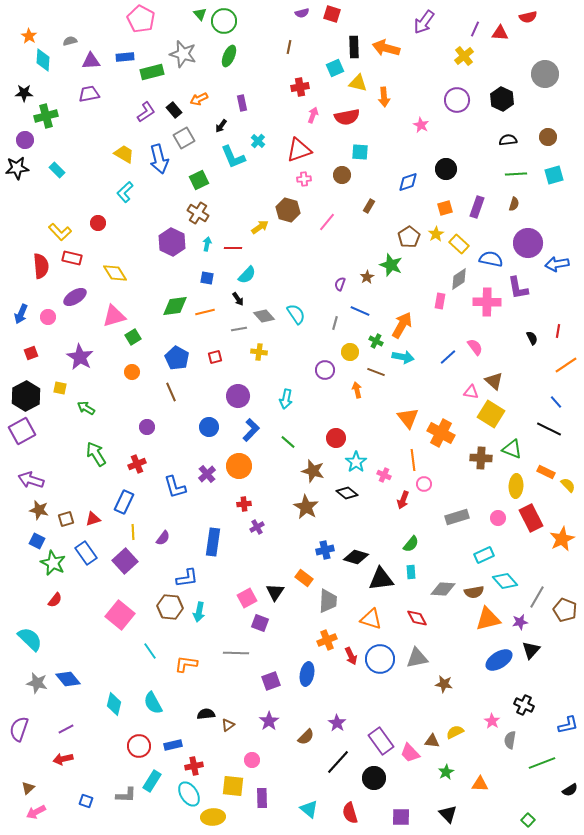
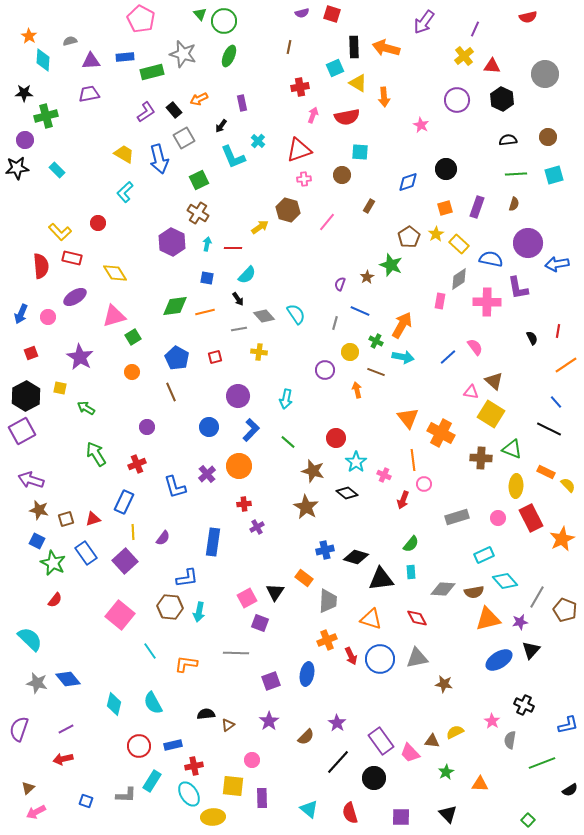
red triangle at (500, 33): moved 8 px left, 33 px down
yellow triangle at (358, 83): rotated 18 degrees clockwise
